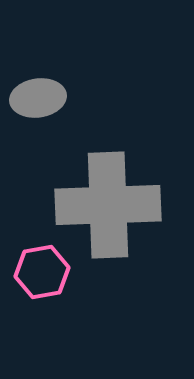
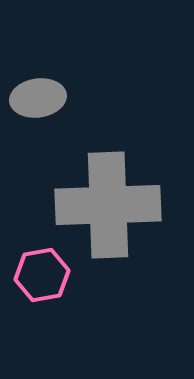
pink hexagon: moved 3 px down
